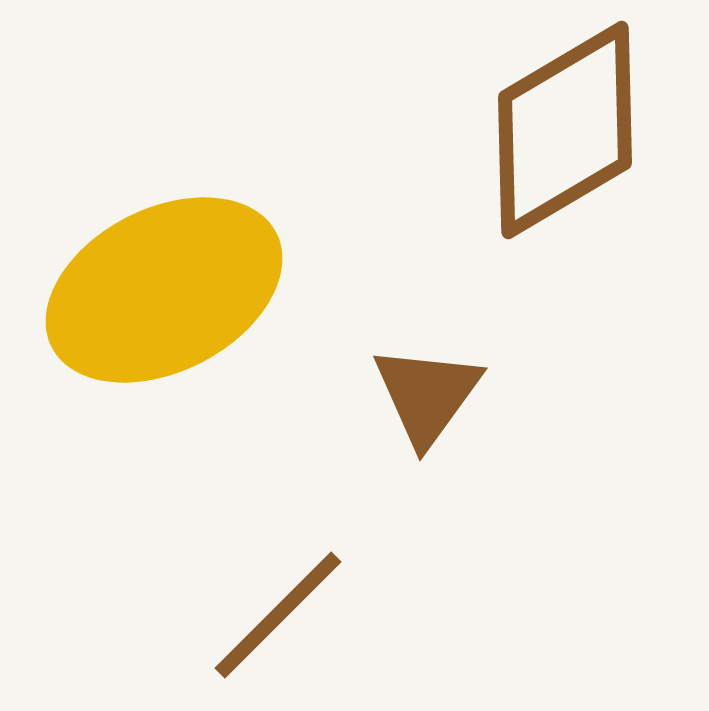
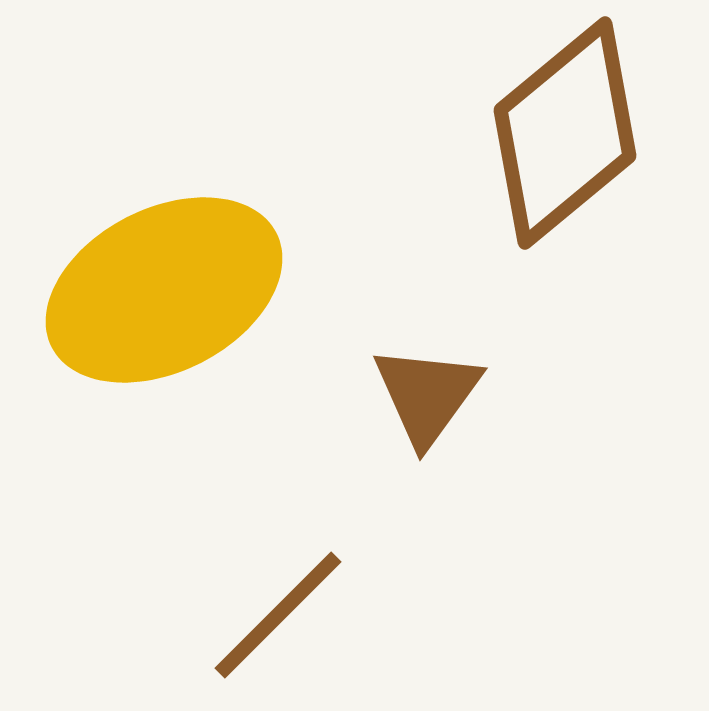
brown diamond: moved 3 px down; rotated 9 degrees counterclockwise
